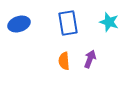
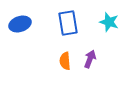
blue ellipse: moved 1 px right
orange semicircle: moved 1 px right
